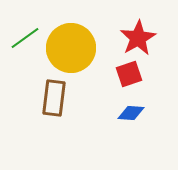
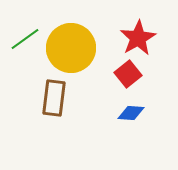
green line: moved 1 px down
red square: moved 1 px left; rotated 20 degrees counterclockwise
